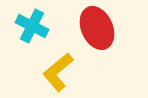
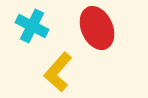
yellow L-shape: rotated 9 degrees counterclockwise
